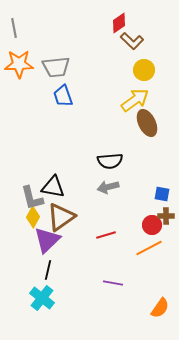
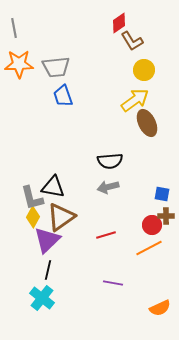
brown L-shape: rotated 15 degrees clockwise
orange semicircle: rotated 30 degrees clockwise
